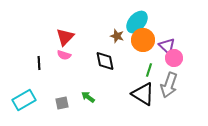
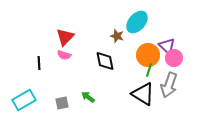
orange circle: moved 5 px right, 15 px down
